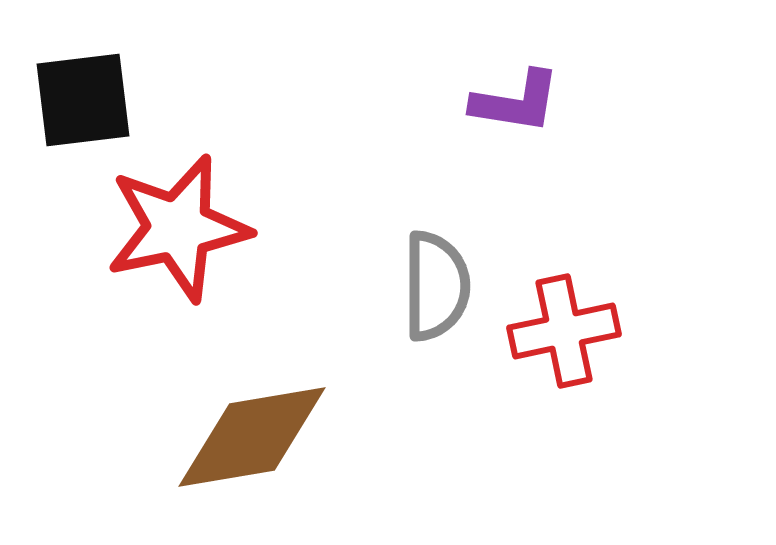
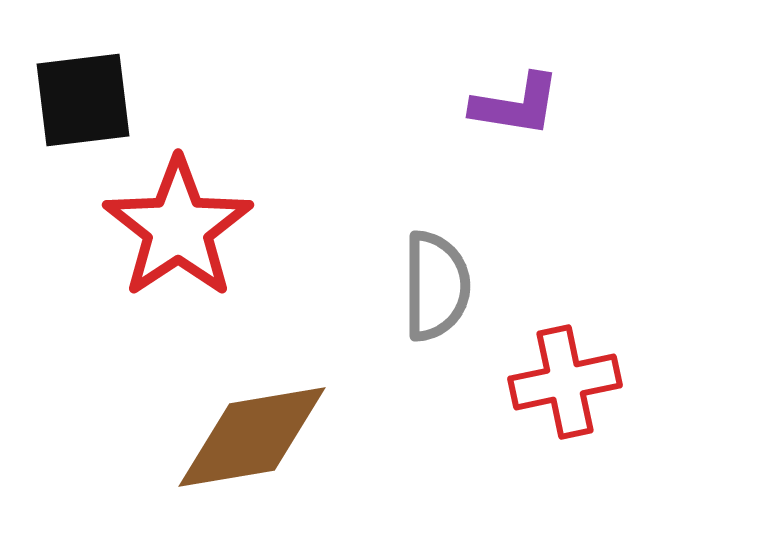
purple L-shape: moved 3 px down
red star: rotated 22 degrees counterclockwise
red cross: moved 1 px right, 51 px down
